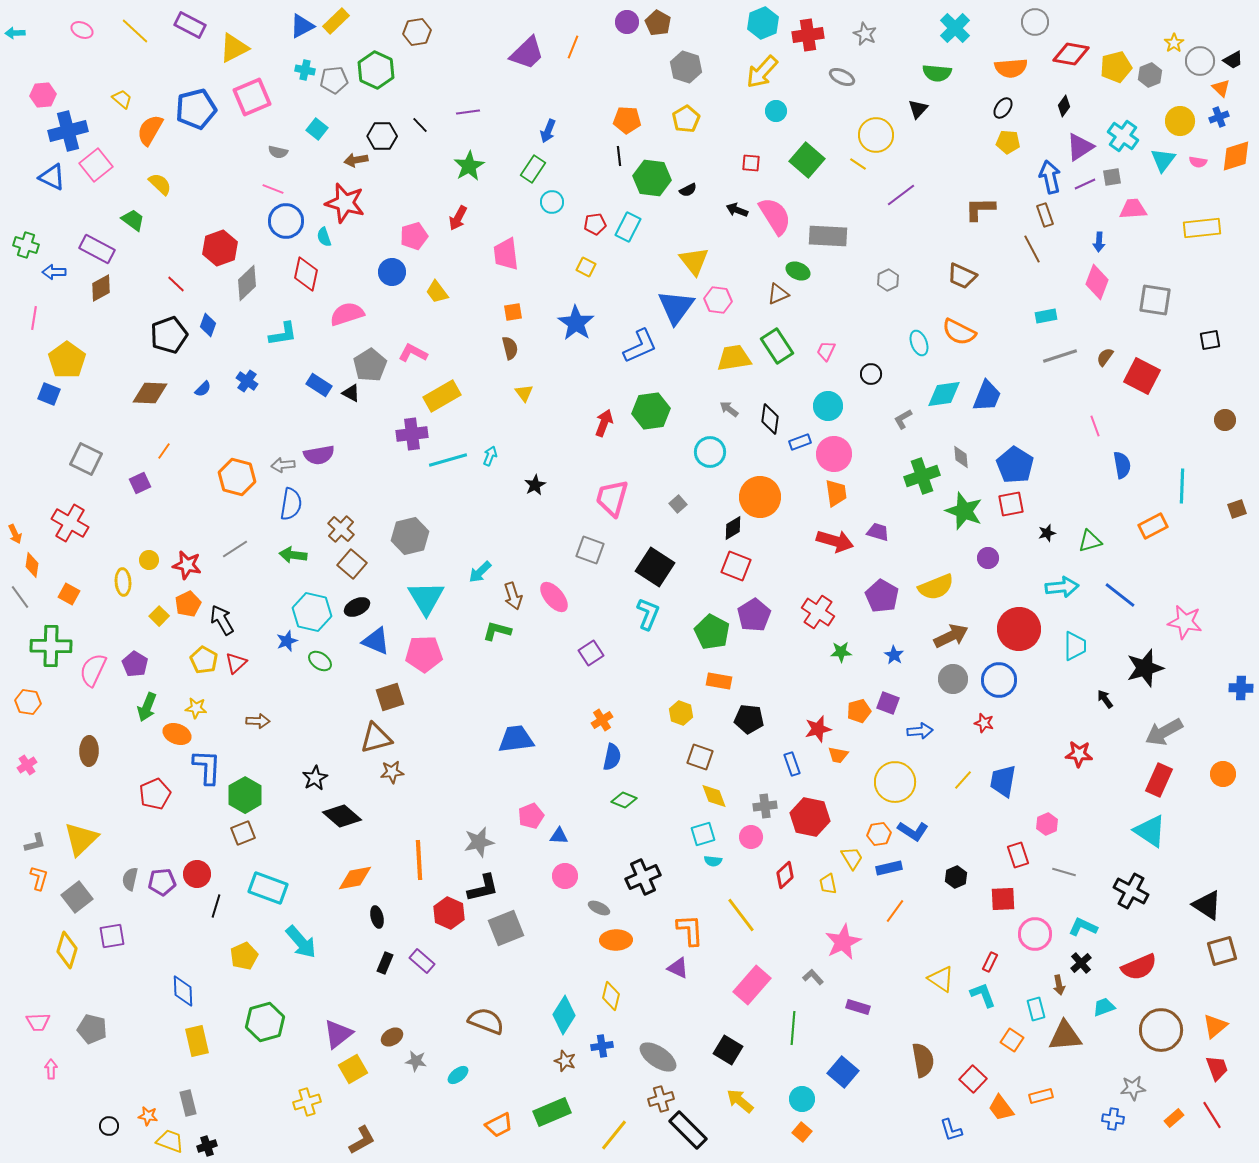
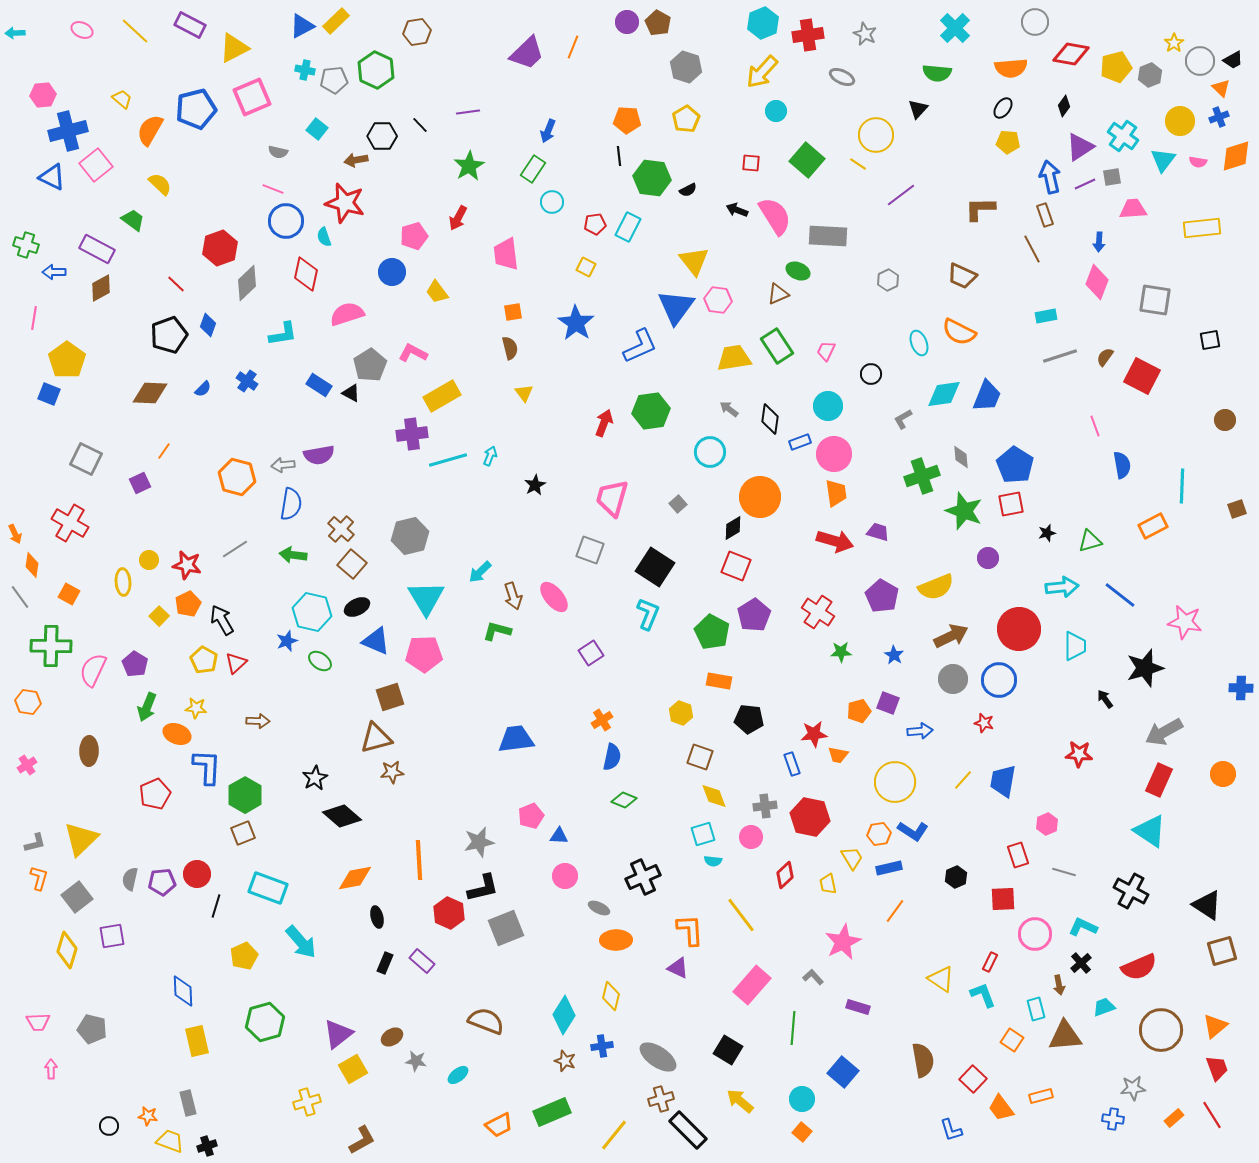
red star at (818, 729): moved 4 px left, 5 px down; rotated 8 degrees clockwise
